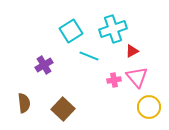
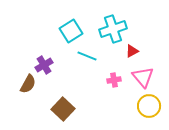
cyan line: moved 2 px left
pink triangle: moved 6 px right
brown semicircle: moved 4 px right, 19 px up; rotated 36 degrees clockwise
yellow circle: moved 1 px up
